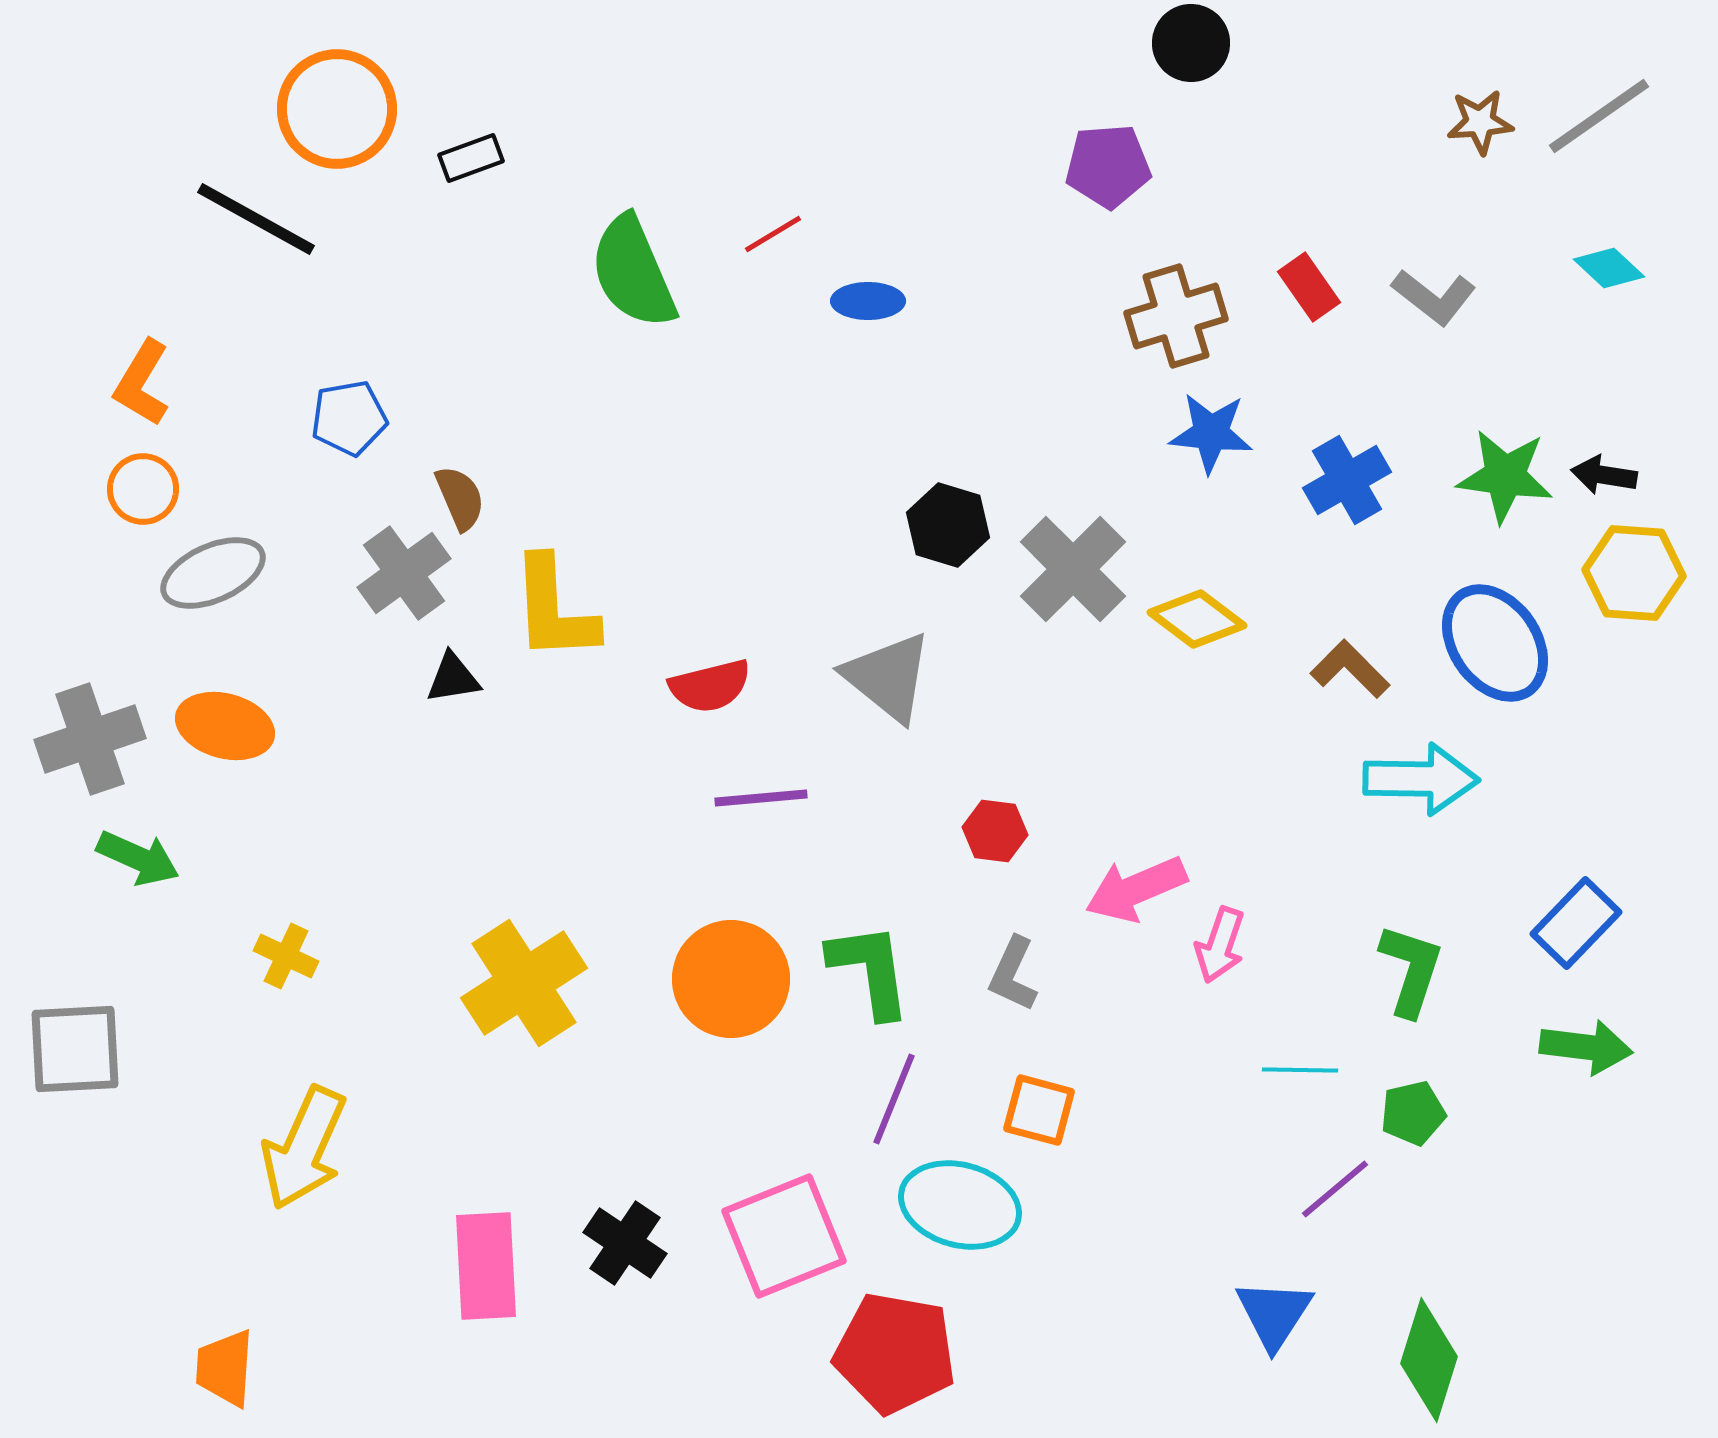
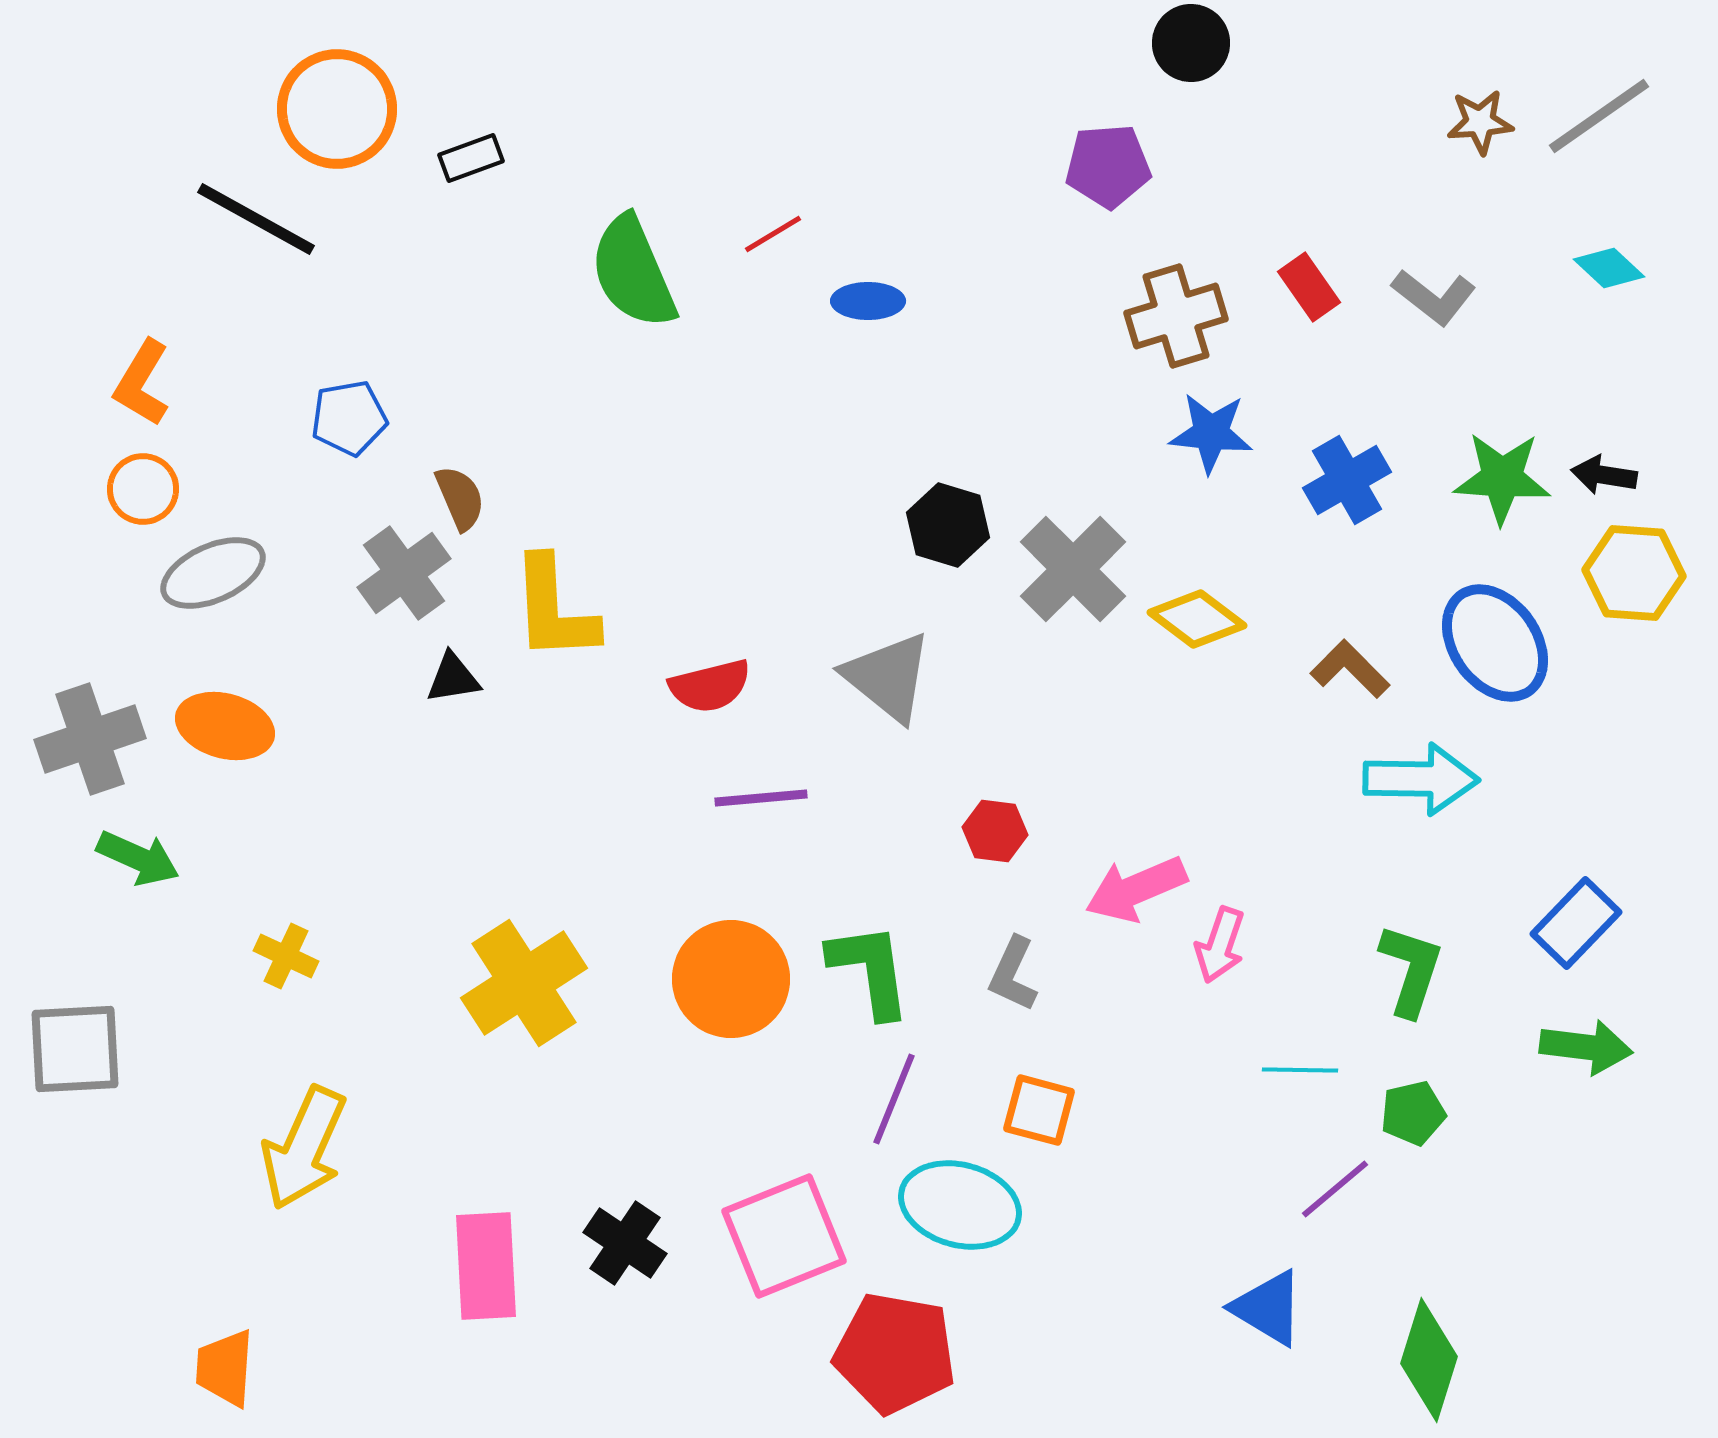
green star at (1505, 476): moved 3 px left, 2 px down; rotated 4 degrees counterclockwise
blue triangle at (1274, 1314): moved 6 px left, 6 px up; rotated 32 degrees counterclockwise
